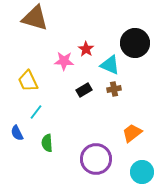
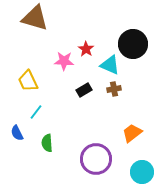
black circle: moved 2 px left, 1 px down
